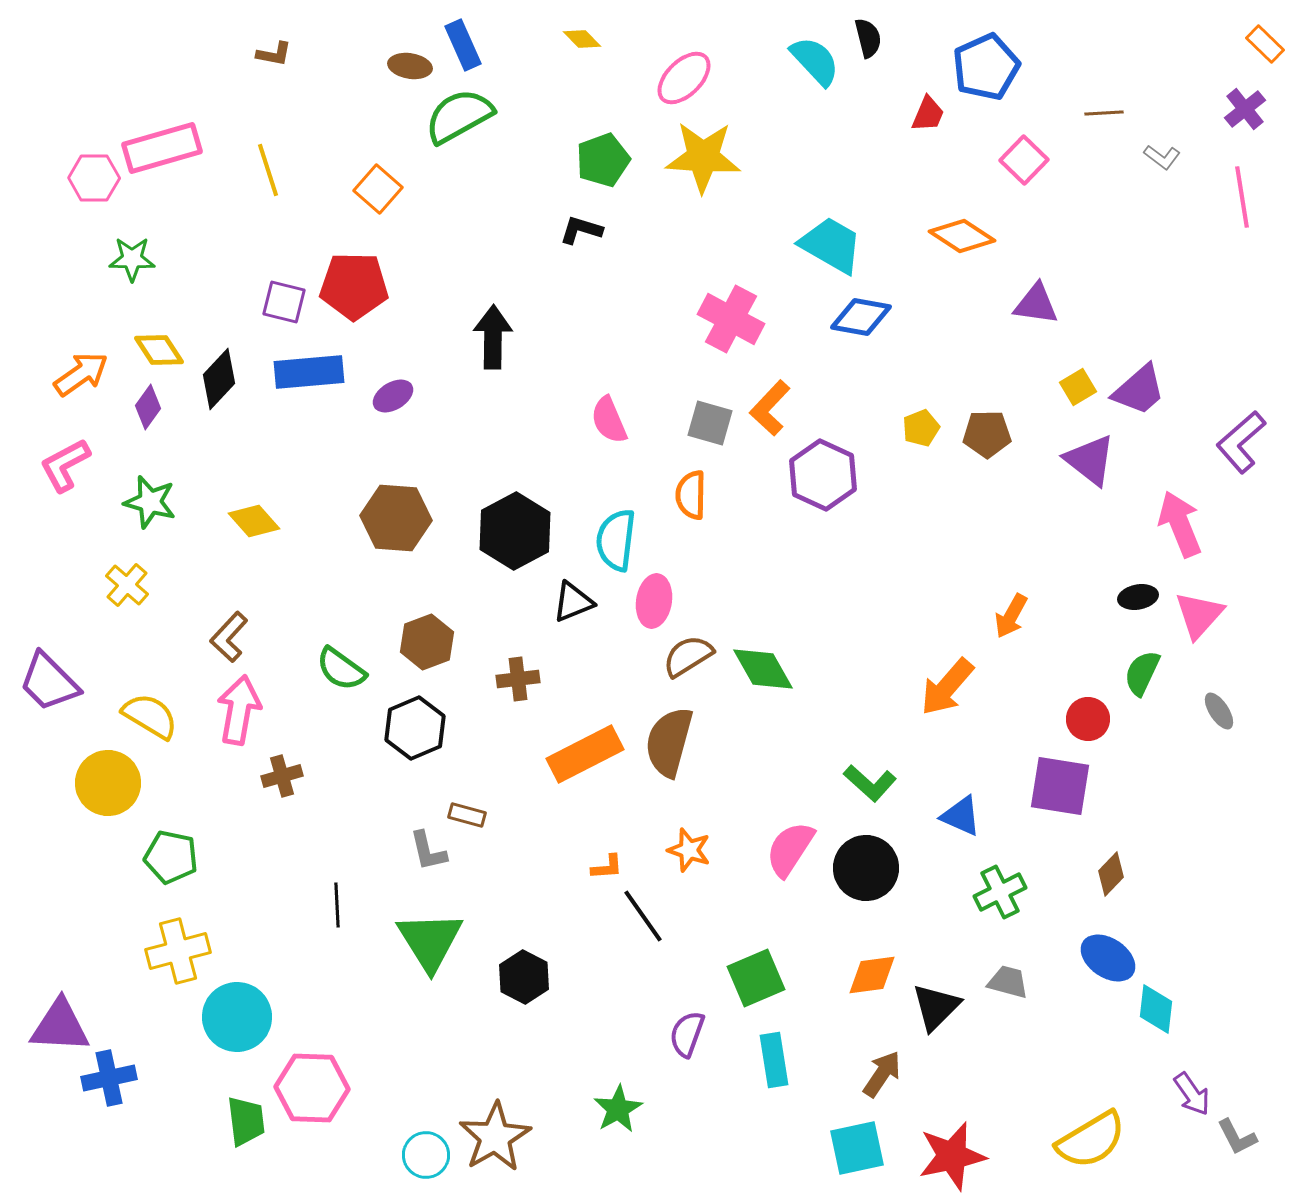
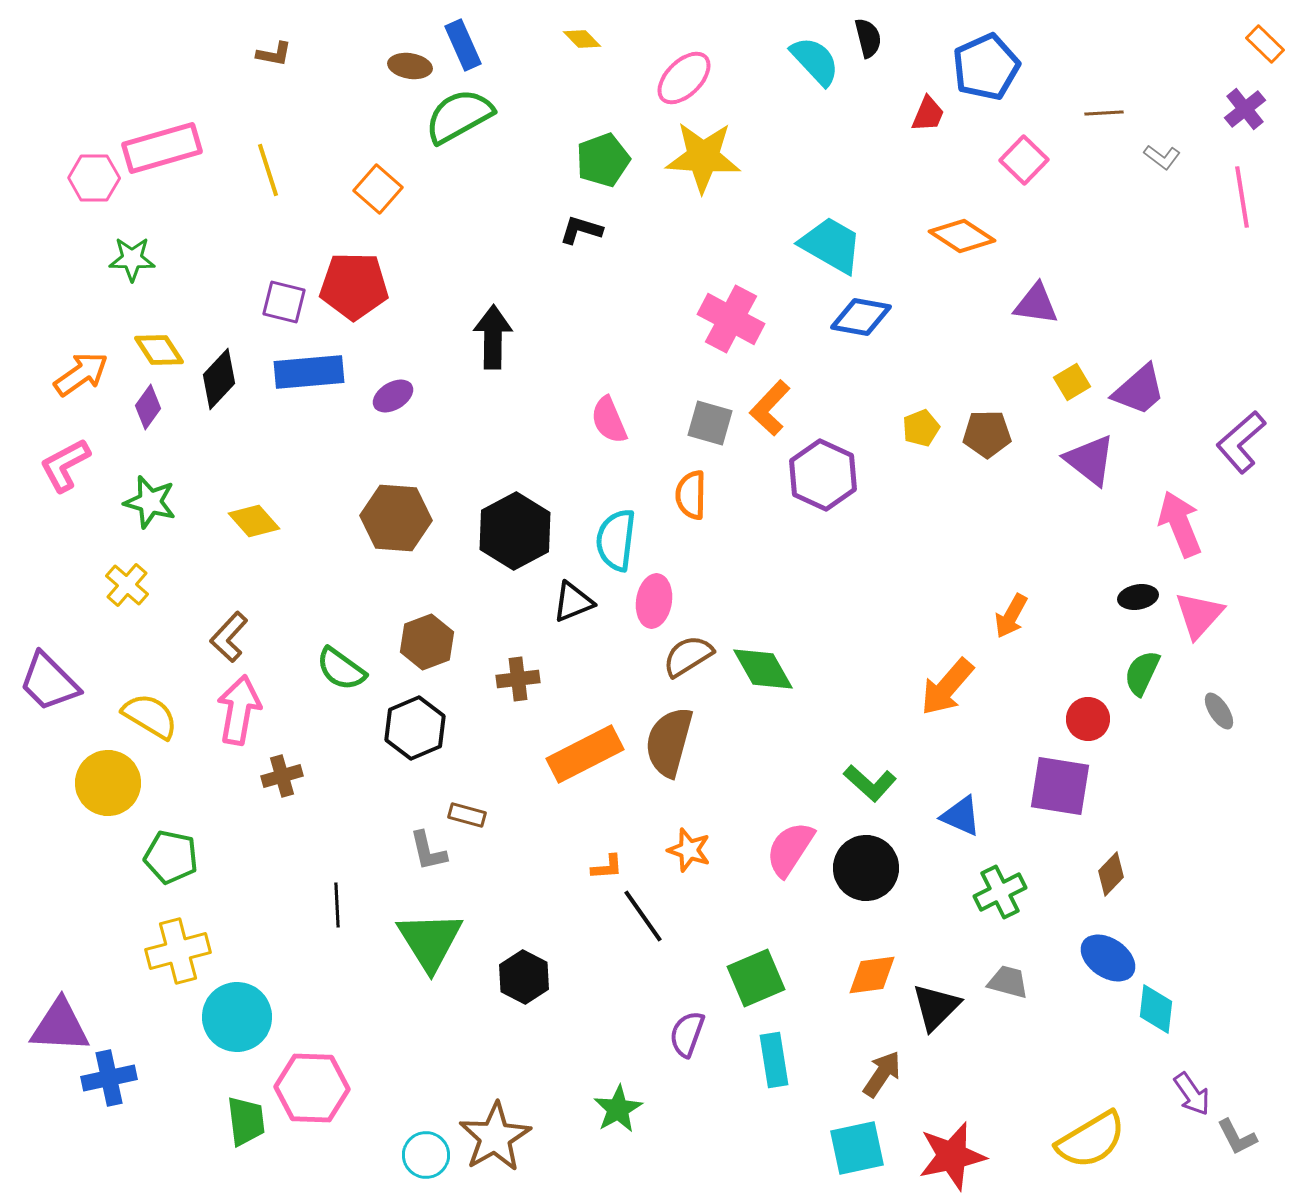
yellow square at (1078, 387): moved 6 px left, 5 px up
